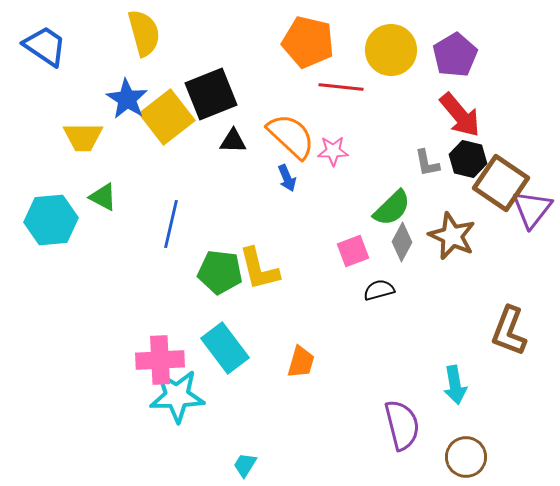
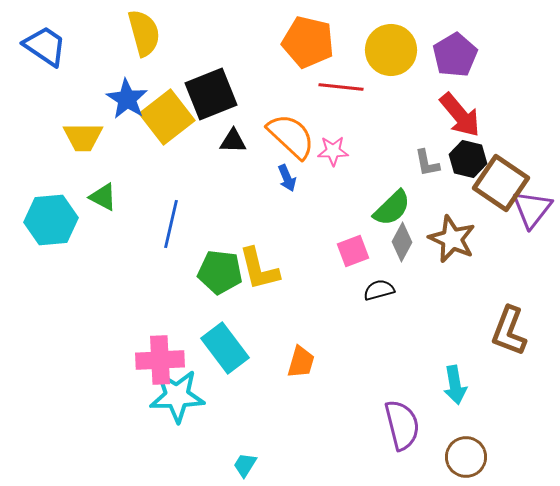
brown star: moved 3 px down
